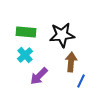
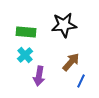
black star: moved 2 px right, 10 px up
brown arrow: rotated 36 degrees clockwise
purple arrow: rotated 36 degrees counterclockwise
